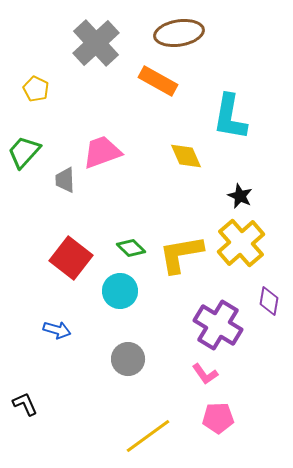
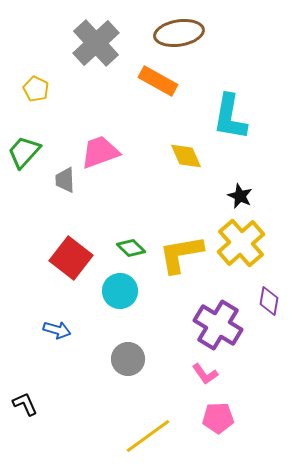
pink trapezoid: moved 2 px left
